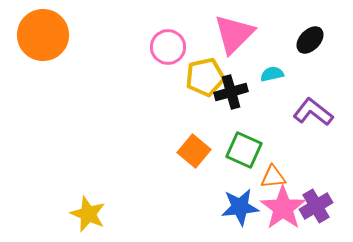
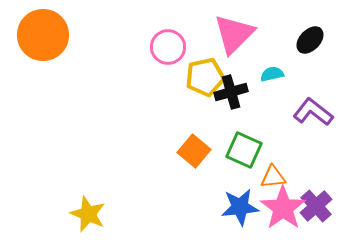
purple cross: rotated 12 degrees counterclockwise
